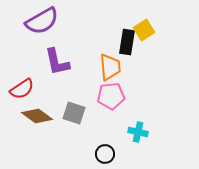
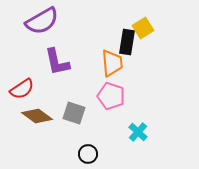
yellow square: moved 1 px left, 2 px up
orange trapezoid: moved 2 px right, 4 px up
pink pentagon: rotated 24 degrees clockwise
cyan cross: rotated 30 degrees clockwise
black circle: moved 17 px left
